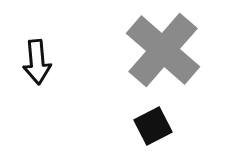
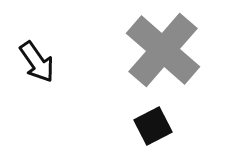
black arrow: rotated 30 degrees counterclockwise
